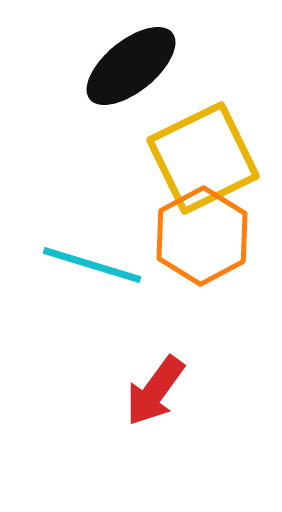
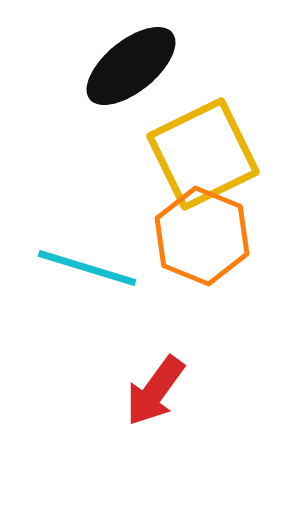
yellow square: moved 4 px up
orange hexagon: rotated 10 degrees counterclockwise
cyan line: moved 5 px left, 3 px down
